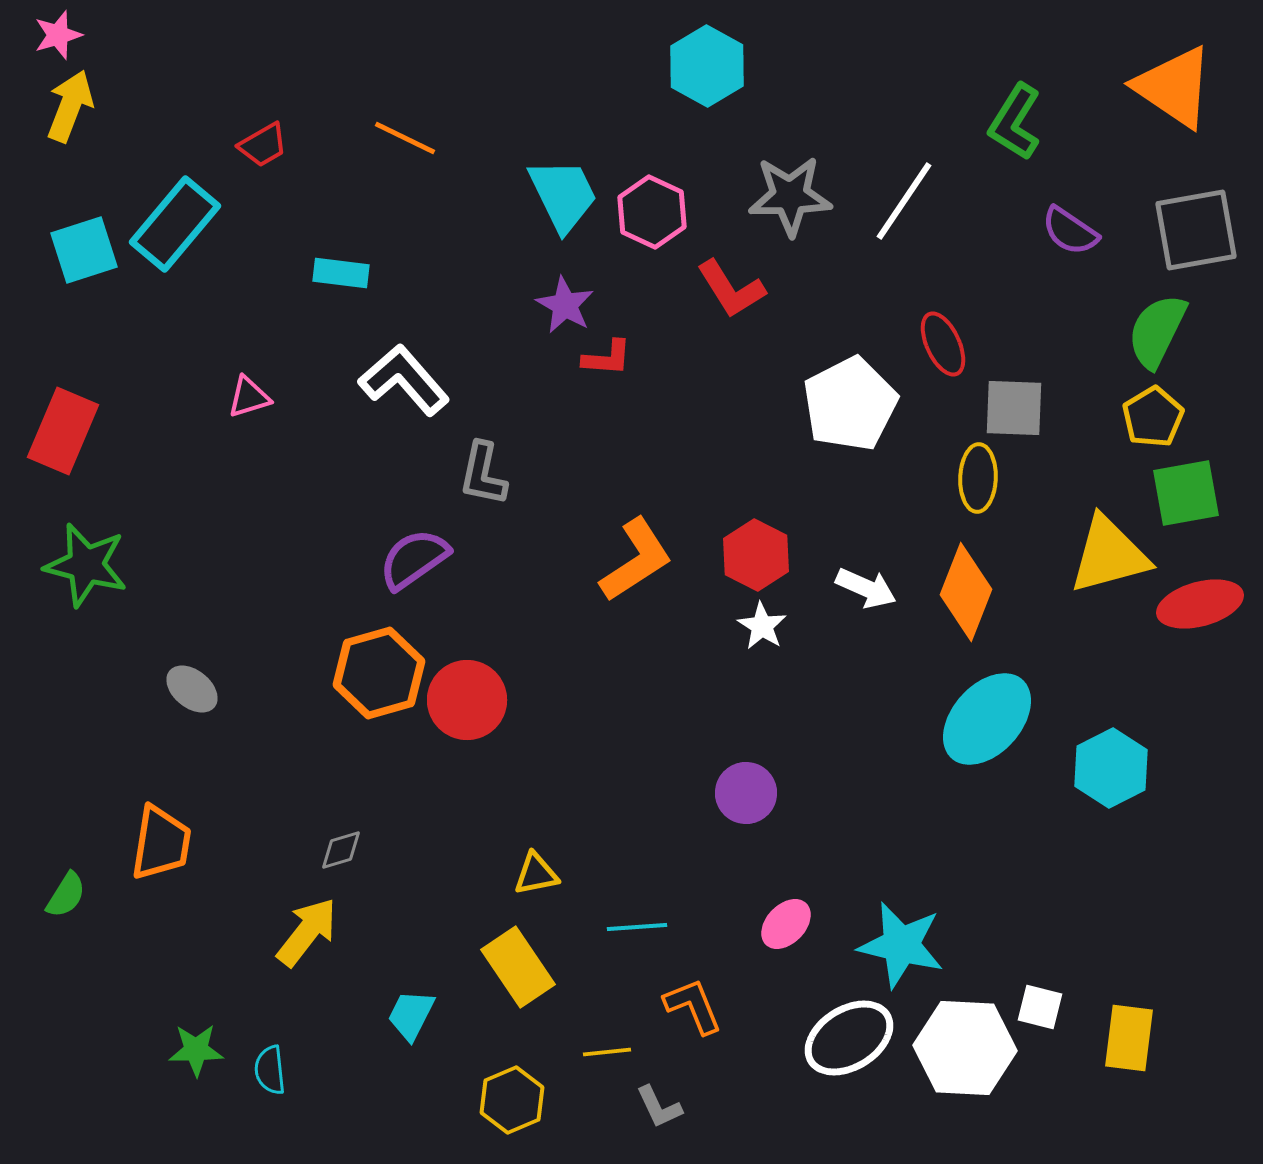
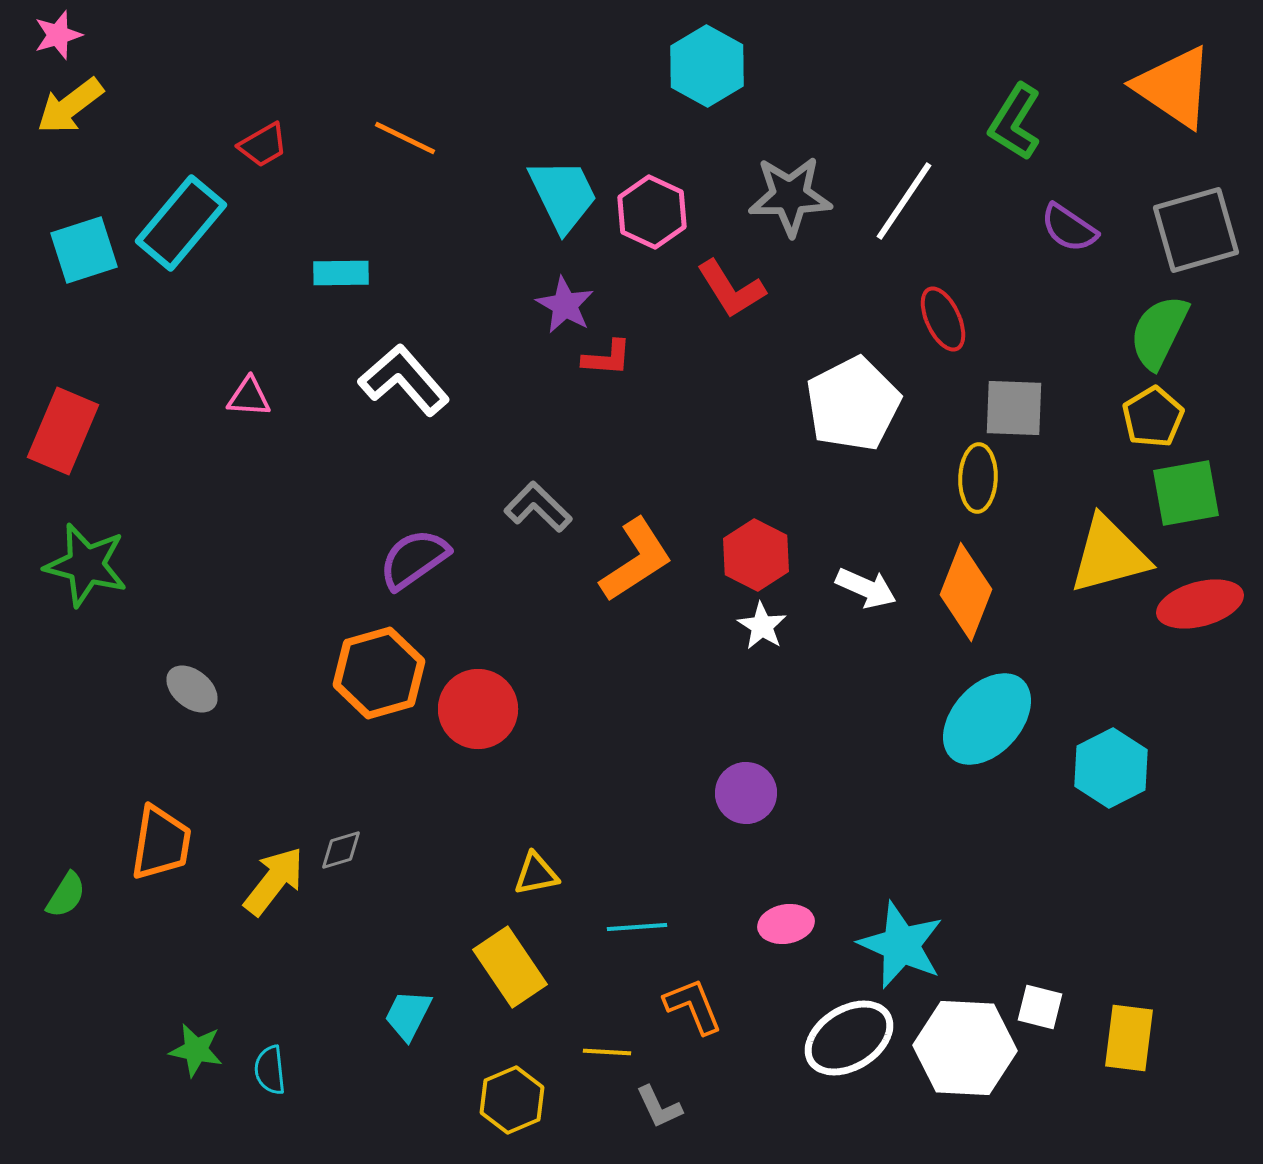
yellow arrow at (70, 106): rotated 148 degrees counterclockwise
cyan rectangle at (175, 224): moved 6 px right, 1 px up
gray square at (1196, 230): rotated 6 degrees counterclockwise
purple semicircle at (1070, 231): moved 1 px left, 3 px up
cyan rectangle at (341, 273): rotated 8 degrees counterclockwise
green semicircle at (1157, 331): moved 2 px right, 1 px down
red ellipse at (943, 344): moved 25 px up
pink triangle at (249, 397): rotated 21 degrees clockwise
white pentagon at (850, 404): moved 3 px right
gray L-shape at (483, 474): moved 55 px right, 33 px down; rotated 122 degrees clockwise
red circle at (467, 700): moved 11 px right, 9 px down
pink ellipse at (786, 924): rotated 36 degrees clockwise
yellow arrow at (307, 932): moved 33 px left, 51 px up
cyan star at (901, 945): rotated 10 degrees clockwise
yellow rectangle at (518, 967): moved 8 px left
cyan trapezoid at (411, 1015): moved 3 px left
green star at (196, 1050): rotated 12 degrees clockwise
yellow line at (607, 1052): rotated 9 degrees clockwise
